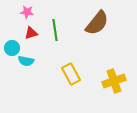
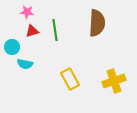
brown semicircle: rotated 36 degrees counterclockwise
red triangle: moved 1 px right, 2 px up
cyan circle: moved 1 px up
cyan semicircle: moved 1 px left, 3 px down
yellow rectangle: moved 1 px left, 5 px down
